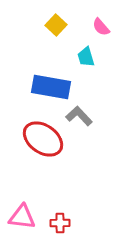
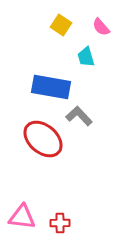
yellow square: moved 5 px right; rotated 10 degrees counterclockwise
red ellipse: rotated 6 degrees clockwise
